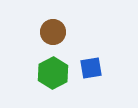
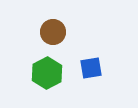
green hexagon: moved 6 px left
